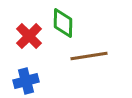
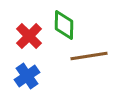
green diamond: moved 1 px right, 2 px down
blue cross: moved 1 px right, 5 px up; rotated 20 degrees counterclockwise
